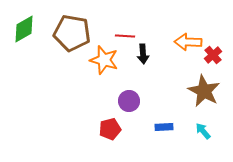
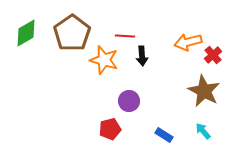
green diamond: moved 2 px right, 4 px down
brown pentagon: rotated 27 degrees clockwise
orange arrow: rotated 16 degrees counterclockwise
black arrow: moved 1 px left, 2 px down
blue rectangle: moved 8 px down; rotated 36 degrees clockwise
